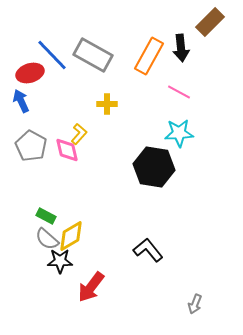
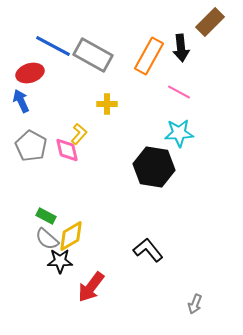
blue line: moved 1 px right, 9 px up; rotated 18 degrees counterclockwise
